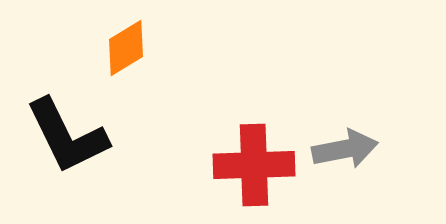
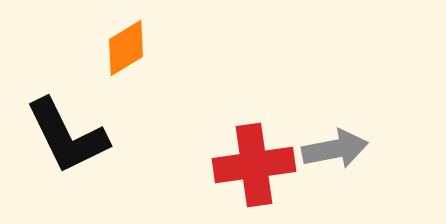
gray arrow: moved 10 px left
red cross: rotated 6 degrees counterclockwise
